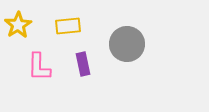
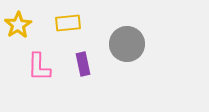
yellow rectangle: moved 3 px up
